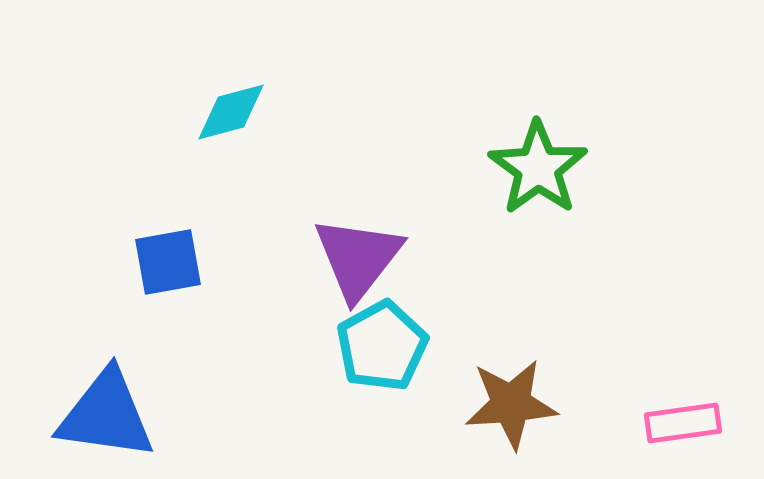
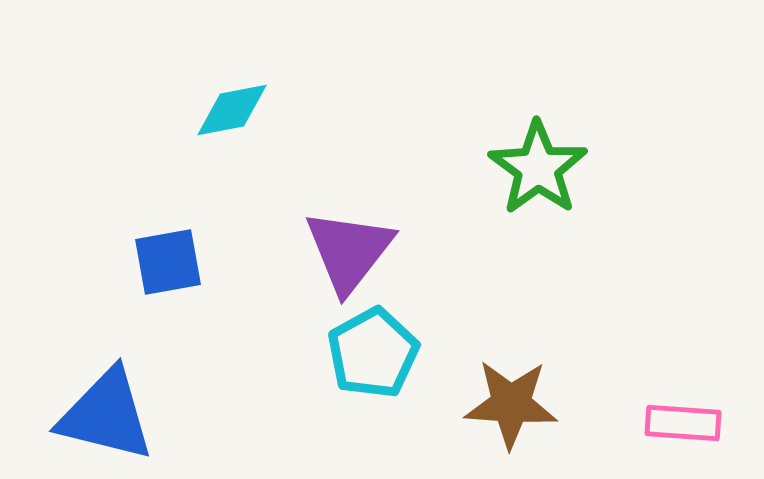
cyan diamond: moved 1 px right, 2 px up; rotated 4 degrees clockwise
purple triangle: moved 9 px left, 7 px up
cyan pentagon: moved 9 px left, 7 px down
brown star: rotated 8 degrees clockwise
blue triangle: rotated 6 degrees clockwise
pink rectangle: rotated 12 degrees clockwise
